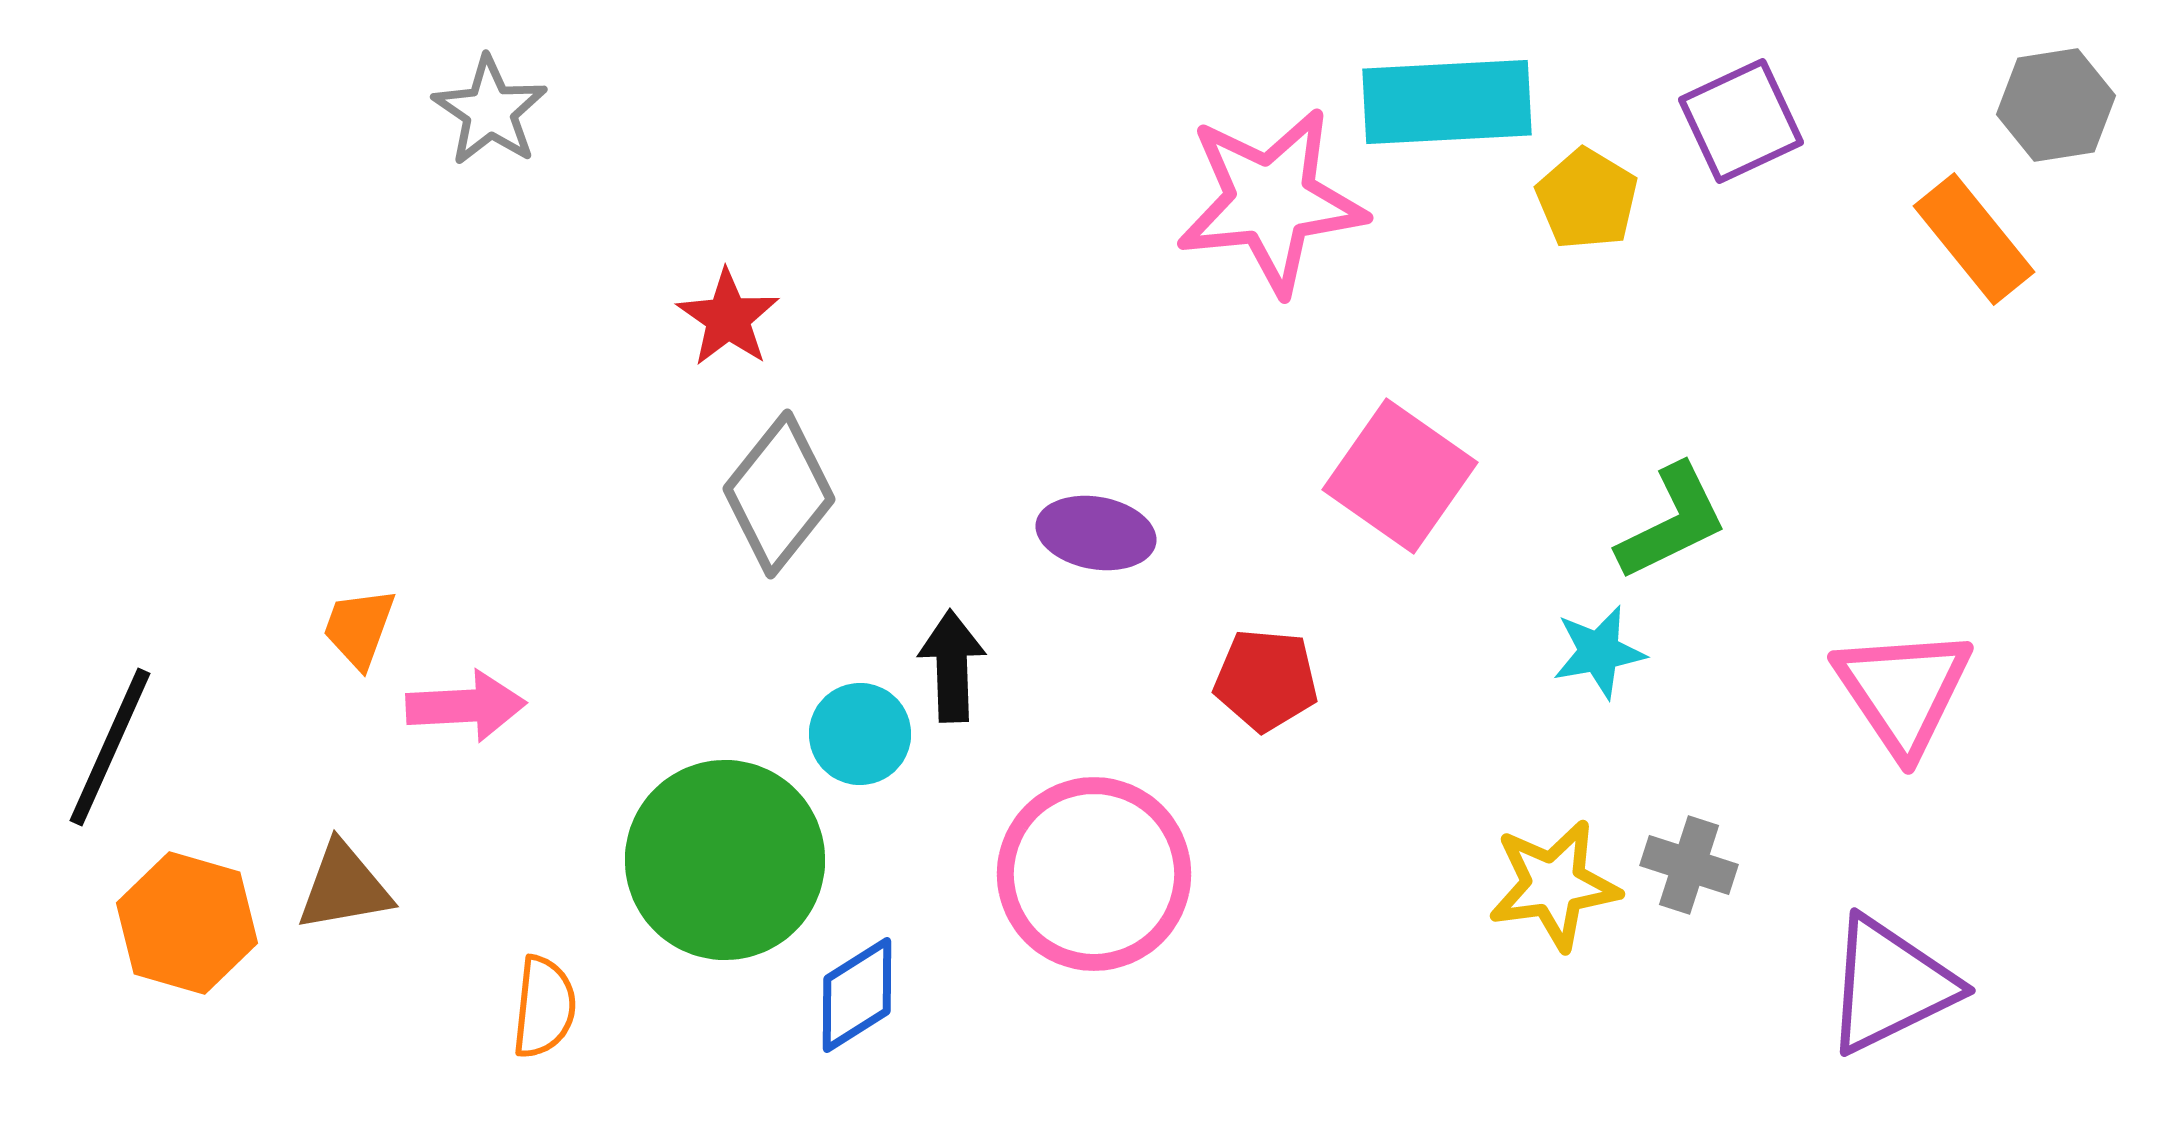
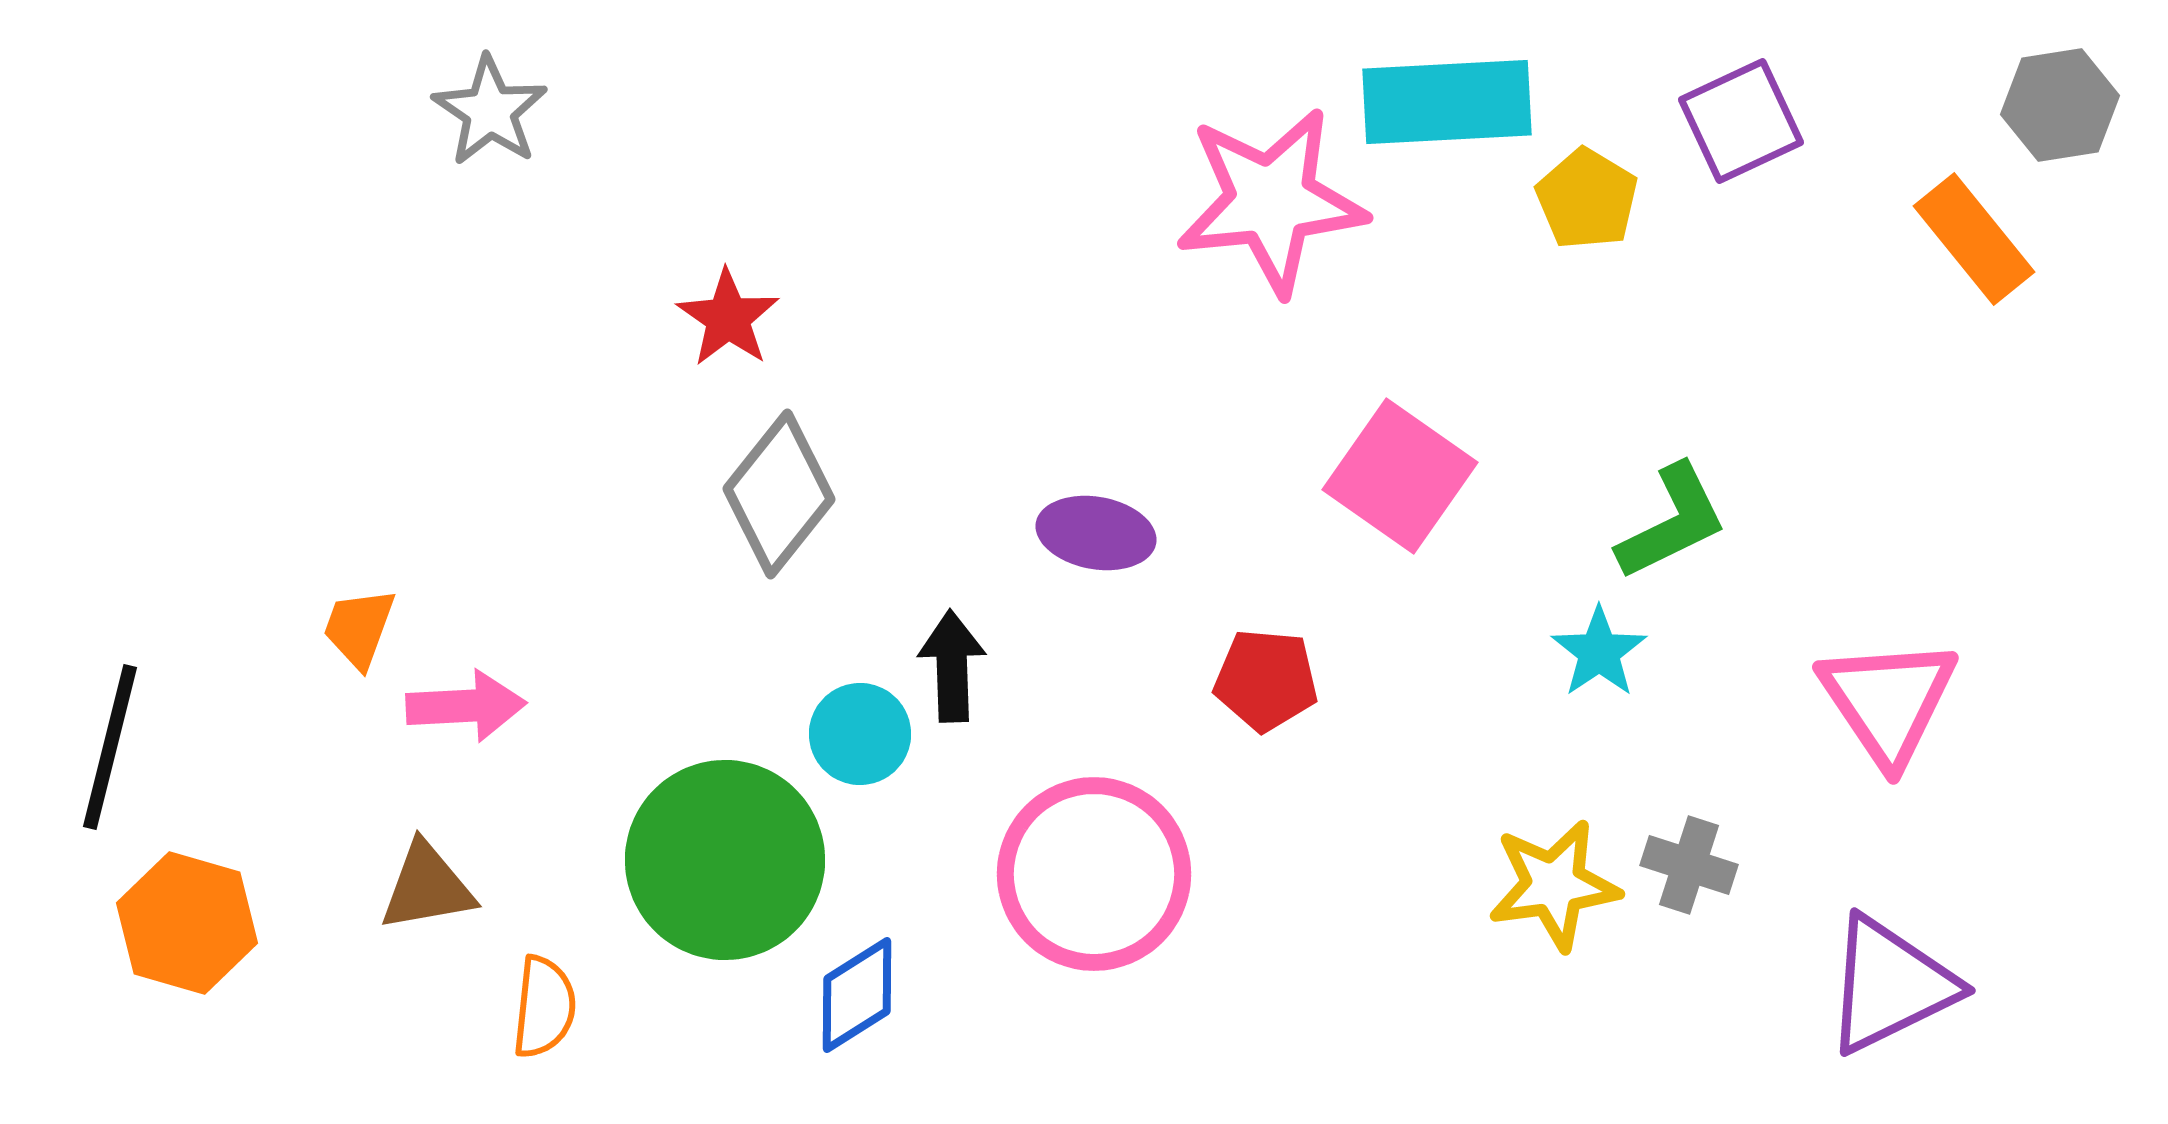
gray hexagon: moved 4 px right
cyan star: rotated 24 degrees counterclockwise
pink triangle: moved 15 px left, 10 px down
black line: rotated 10 degrees counterclockwise
brown triangle: moved 83 px right
